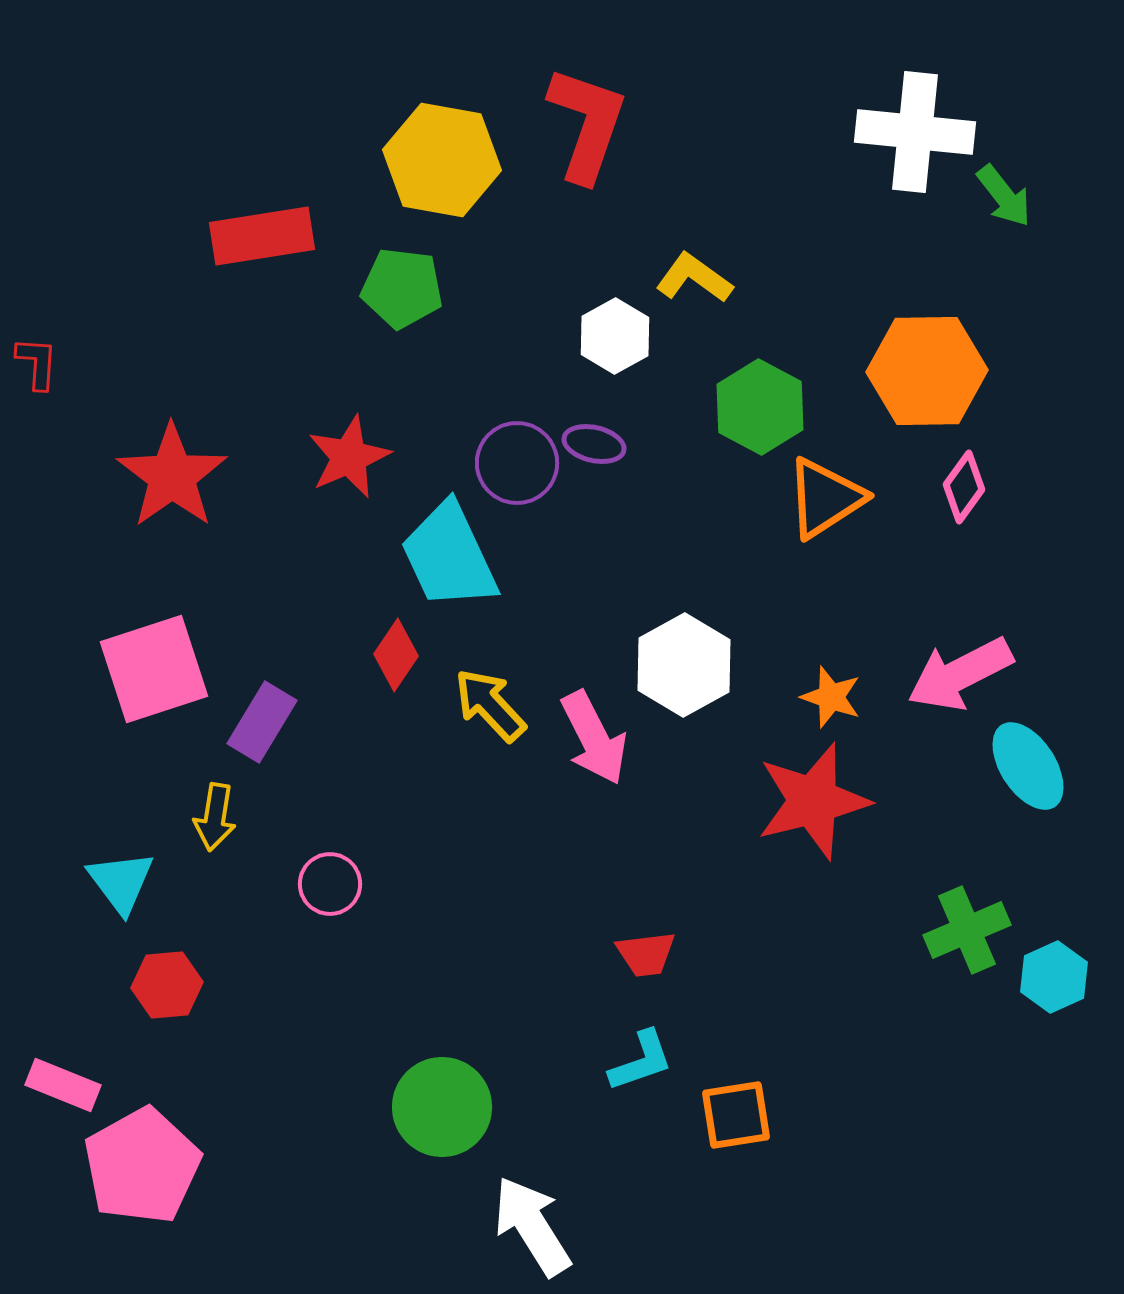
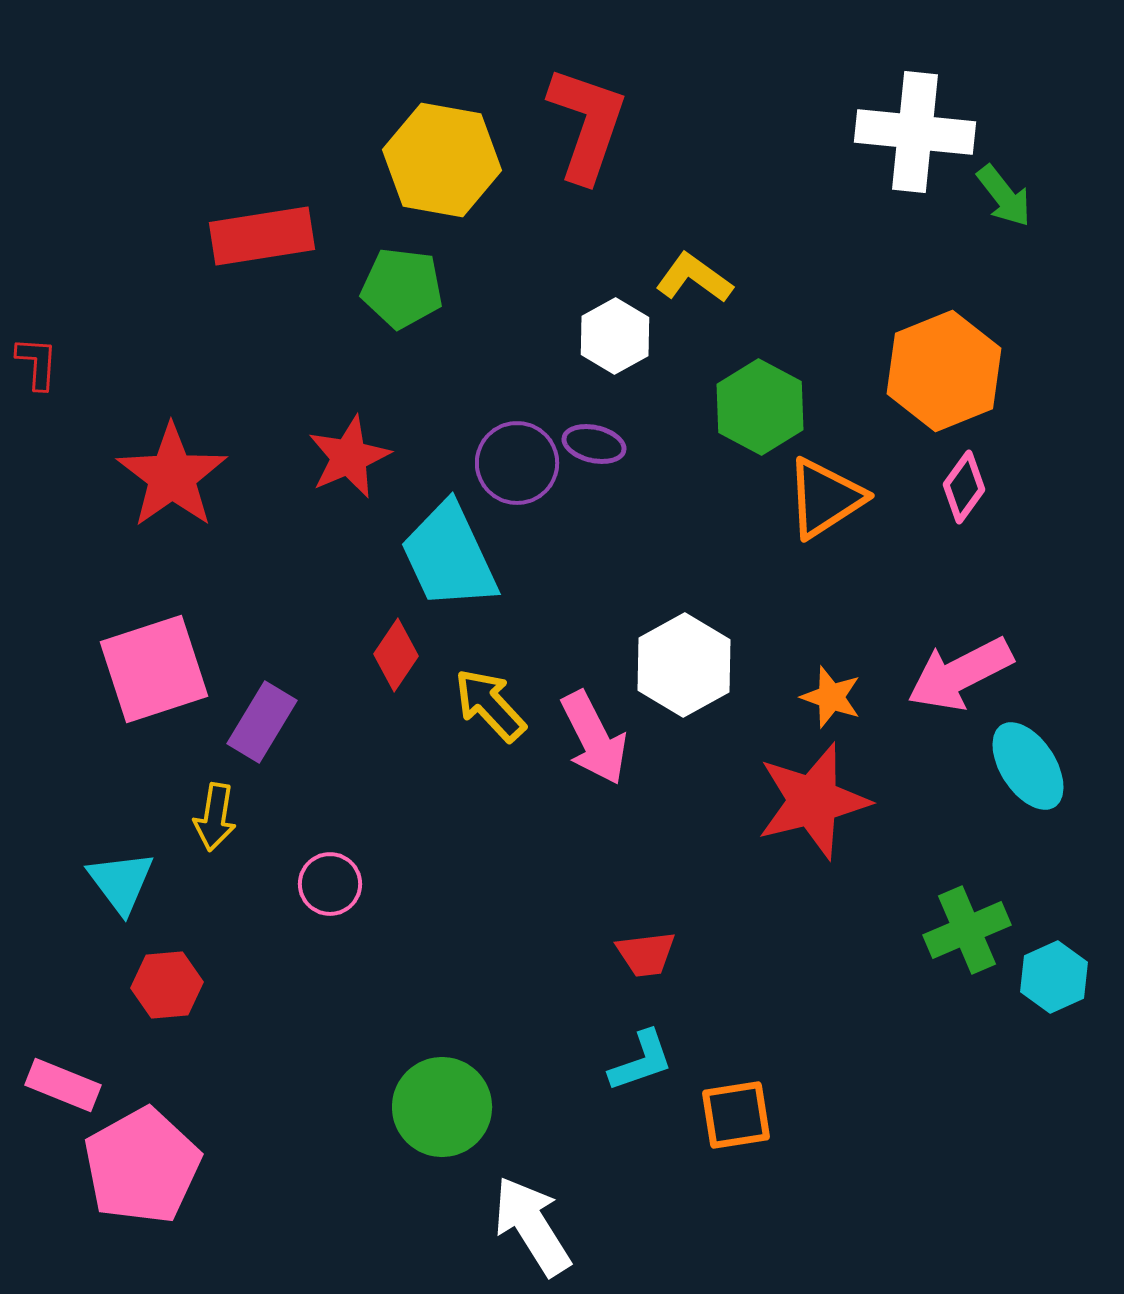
orange hexagon at (927, 371): moved 17 px right; rotated 21 degrees counterclockwise
